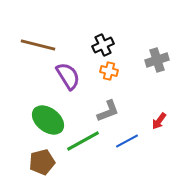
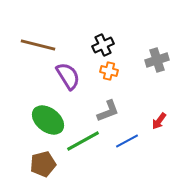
brown pentagon: moved 1 px right, 2 px down
